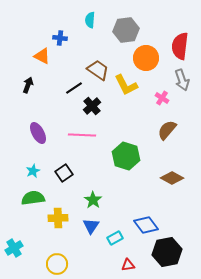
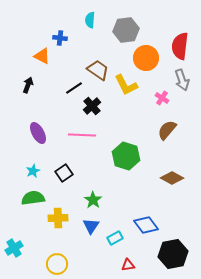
black hexagon: moved 6 px right, 2 px down
